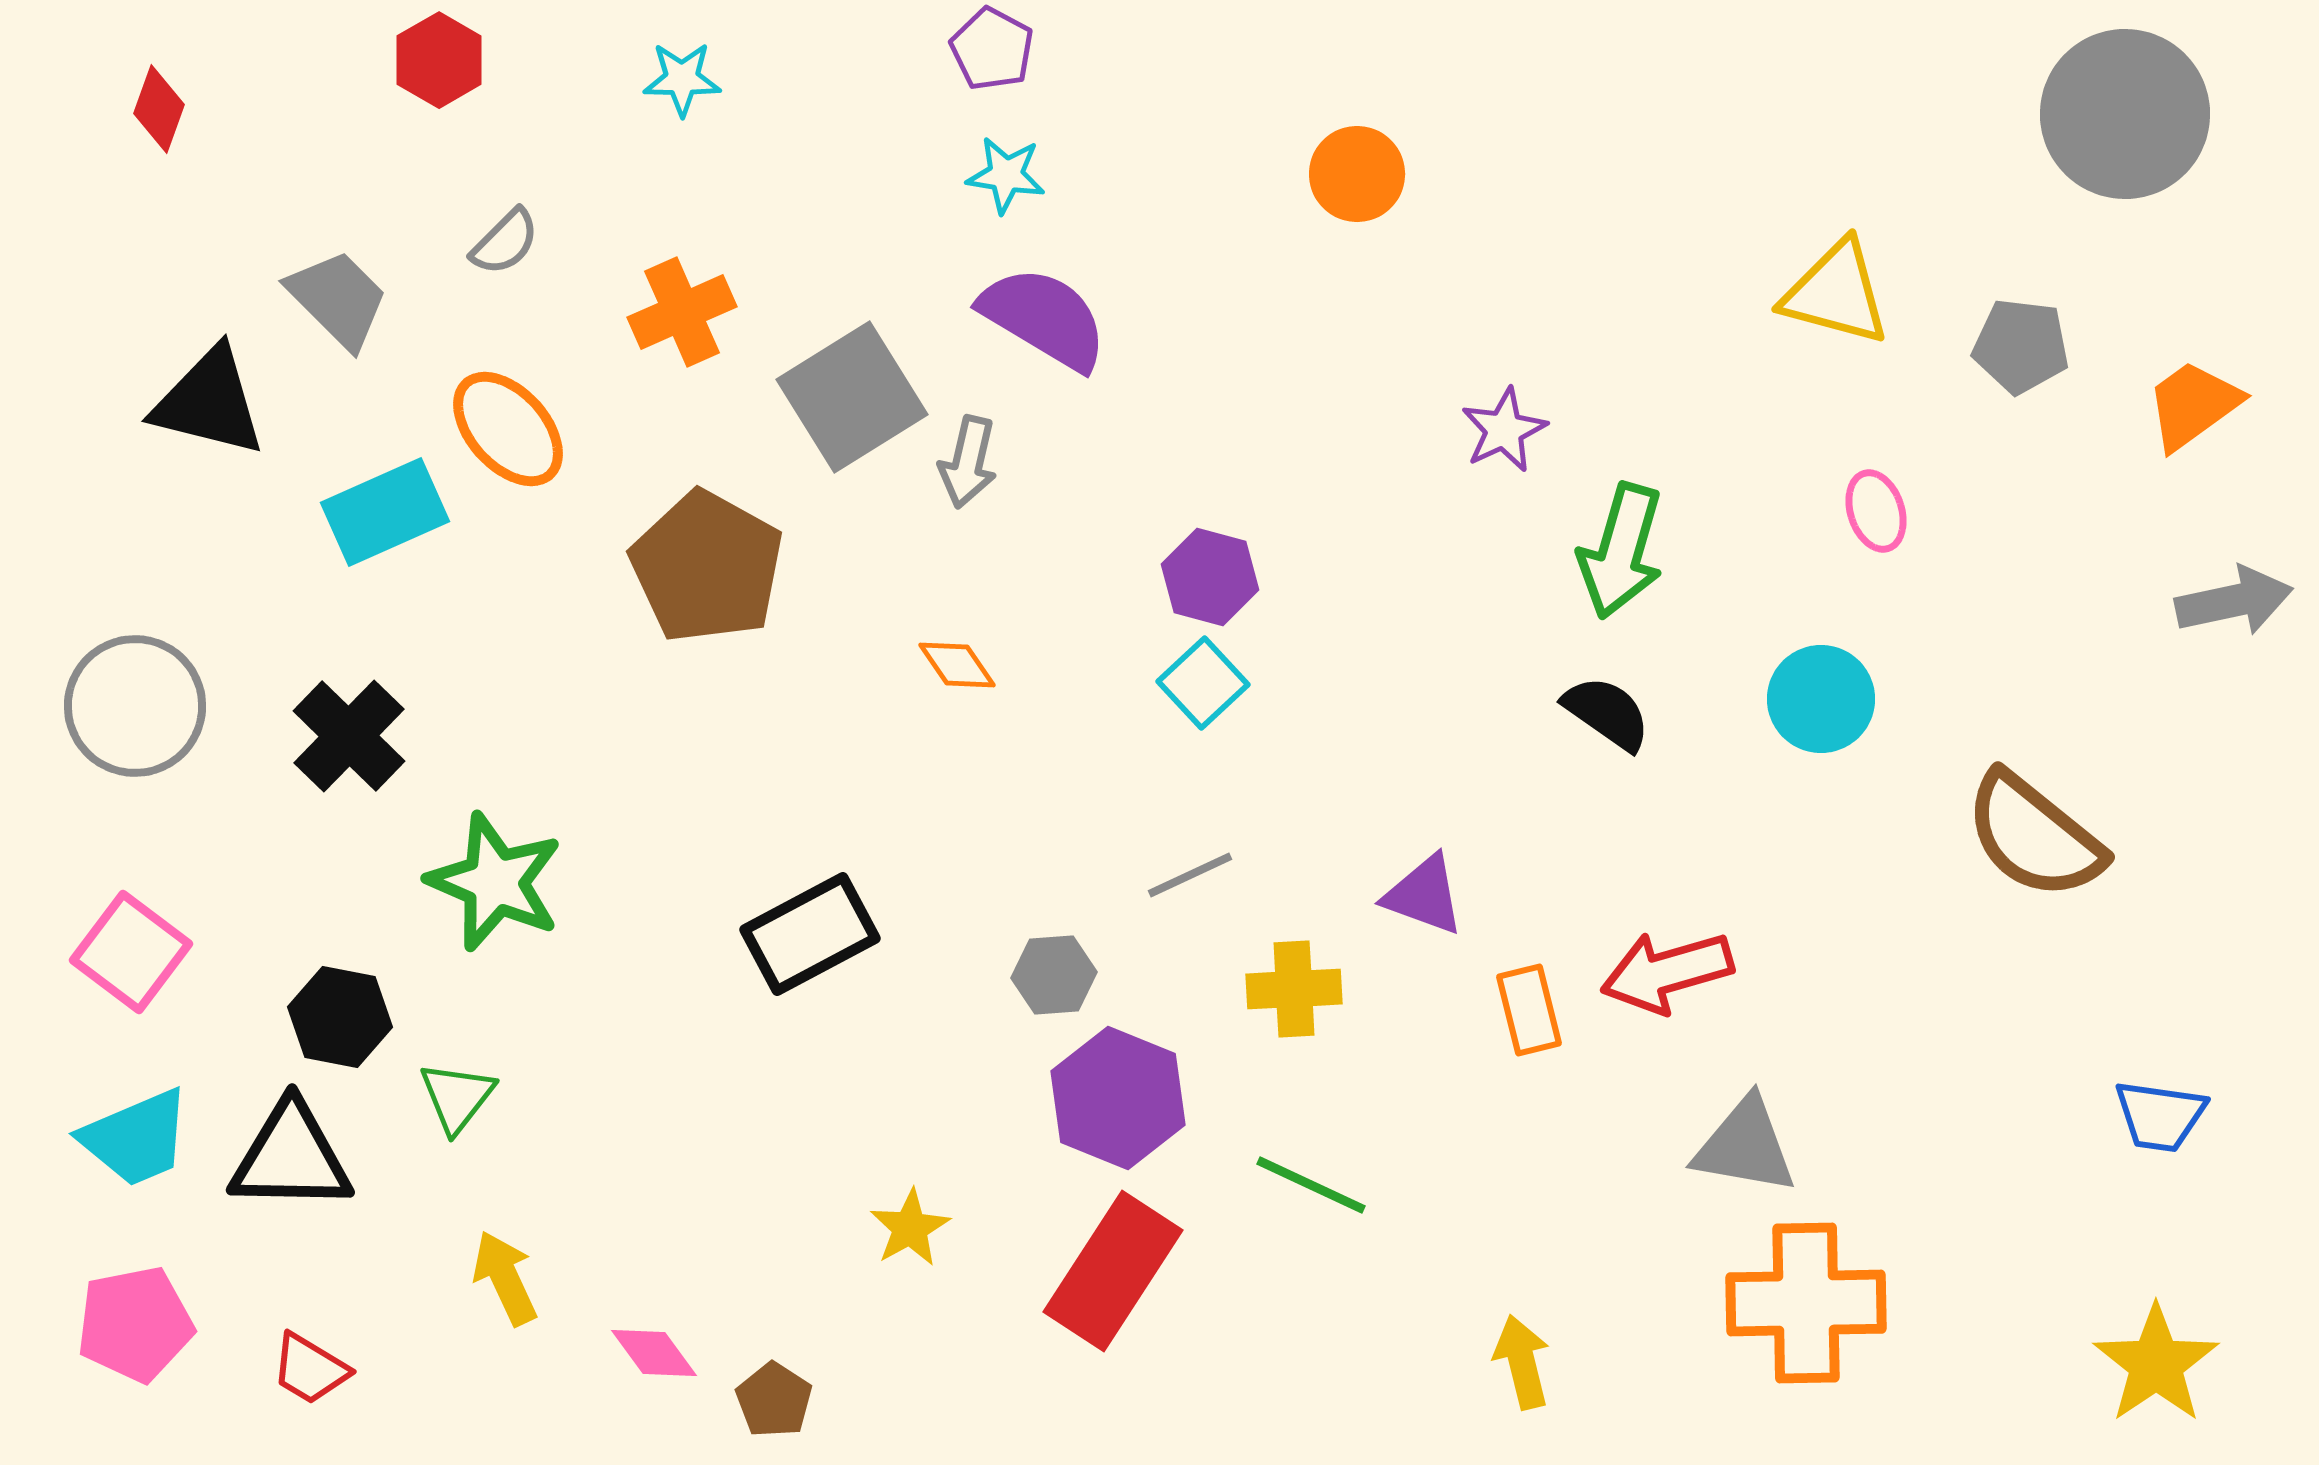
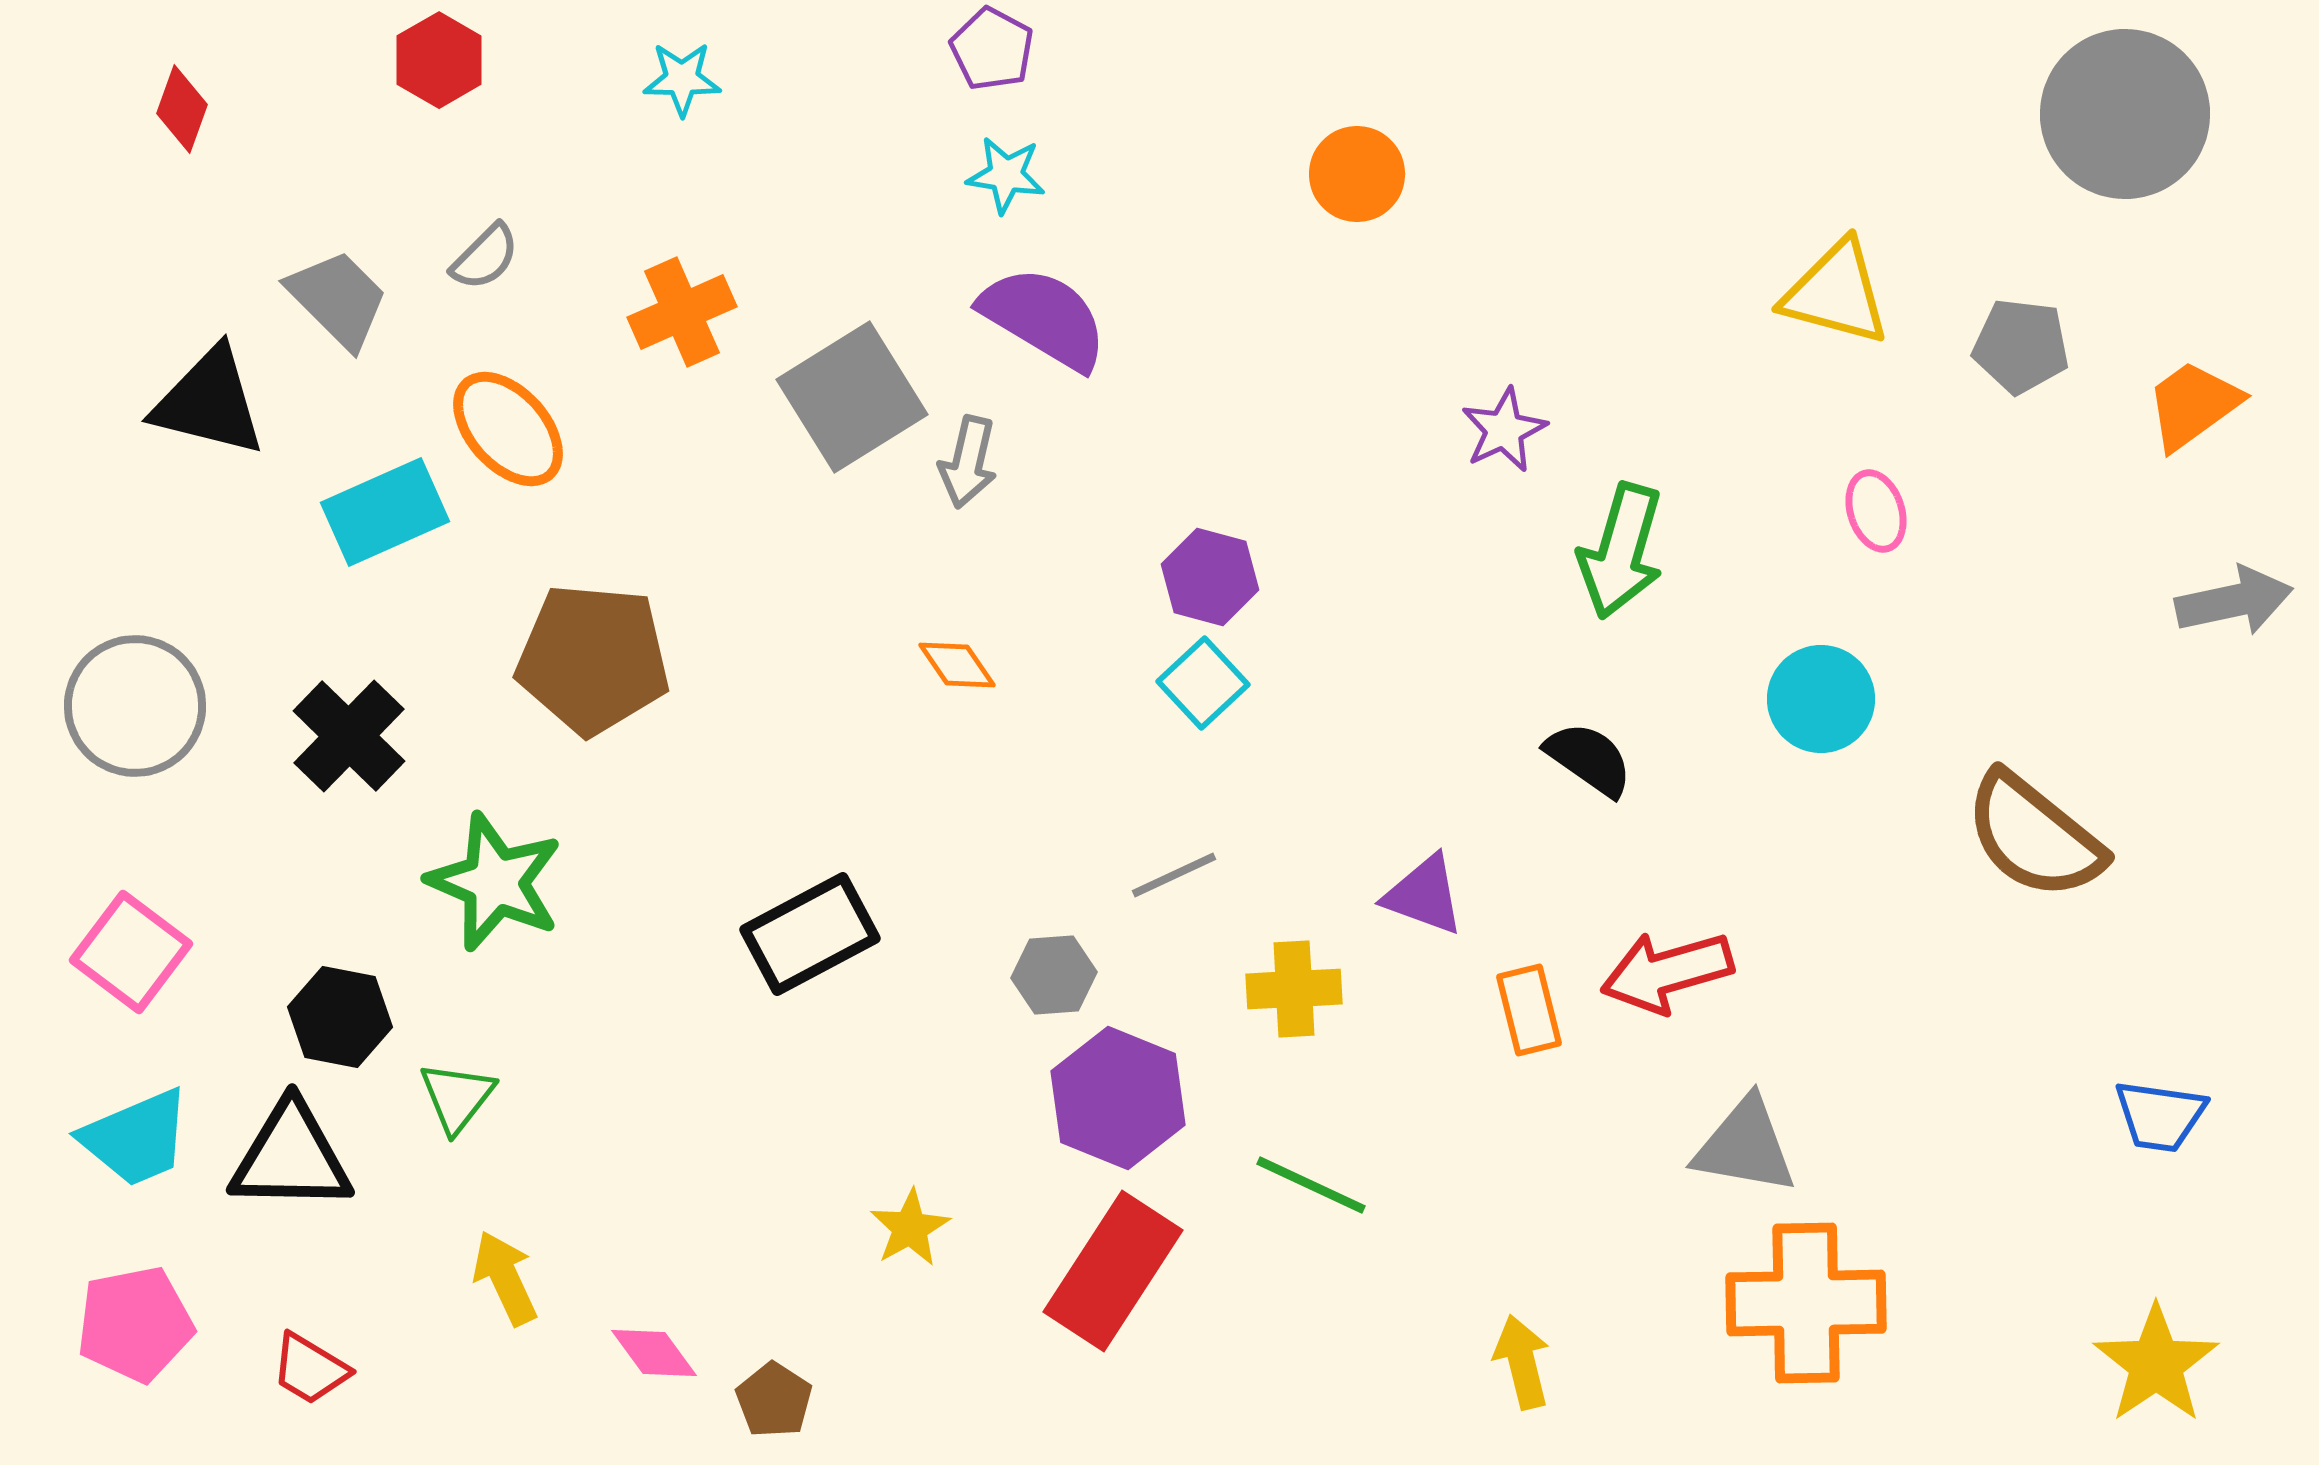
red diamond at (159, 109): moved 23 px right
gray semicircle at (505, 242): moved 20 px left, 15 px down
brown pentagon at (707, 567): moved 114 px left, 92 px down; rotated 24 degrees counterclockwise
black semicircle at (1607, 713): moved 18 px left, 46 px down
gray line at (1190, 875): moved 16 px left
